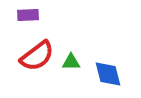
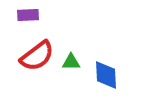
blue diamond: moved 2 px left, 1 px down; rotated 12 degrees clockwise
